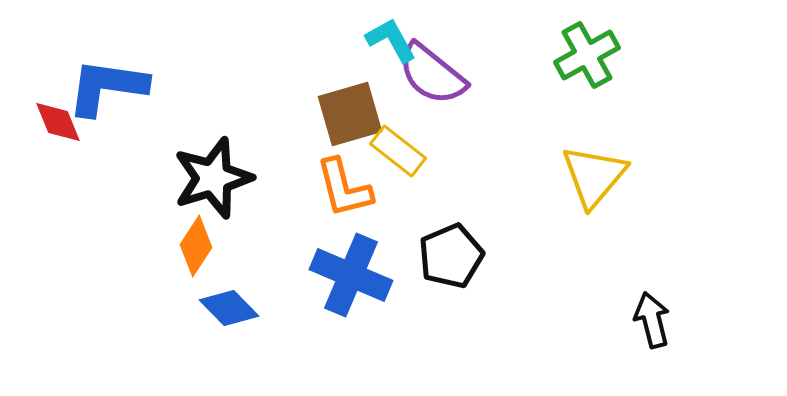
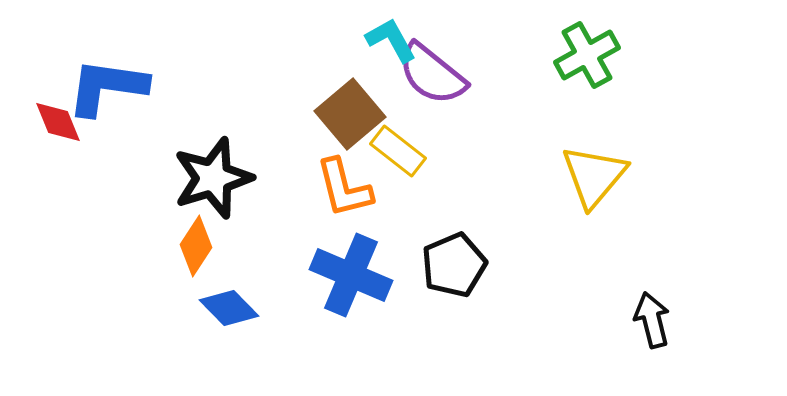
brown square: rotated 24 degrees counterclockwise
black pentagon: moved 3 px right, 9 px down
